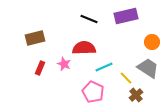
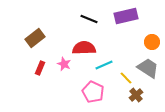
brown rectangle: rotated 24 degrees counterclockwise
cyan line: moved 2 px up
